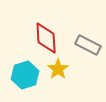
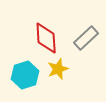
gray rectangle: moved 2 px left, 7 px up; rotated 70 degrees counterclockwise
yellow star: rotated 15 degrees clockwise
